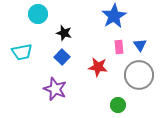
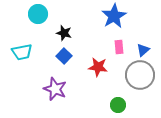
blue triangle: moved 3 px right, 5 px down; rotated 24 degrees clockwise
blue square: moved 2 px right, 1 px up
gray circle: moved 1 px right
